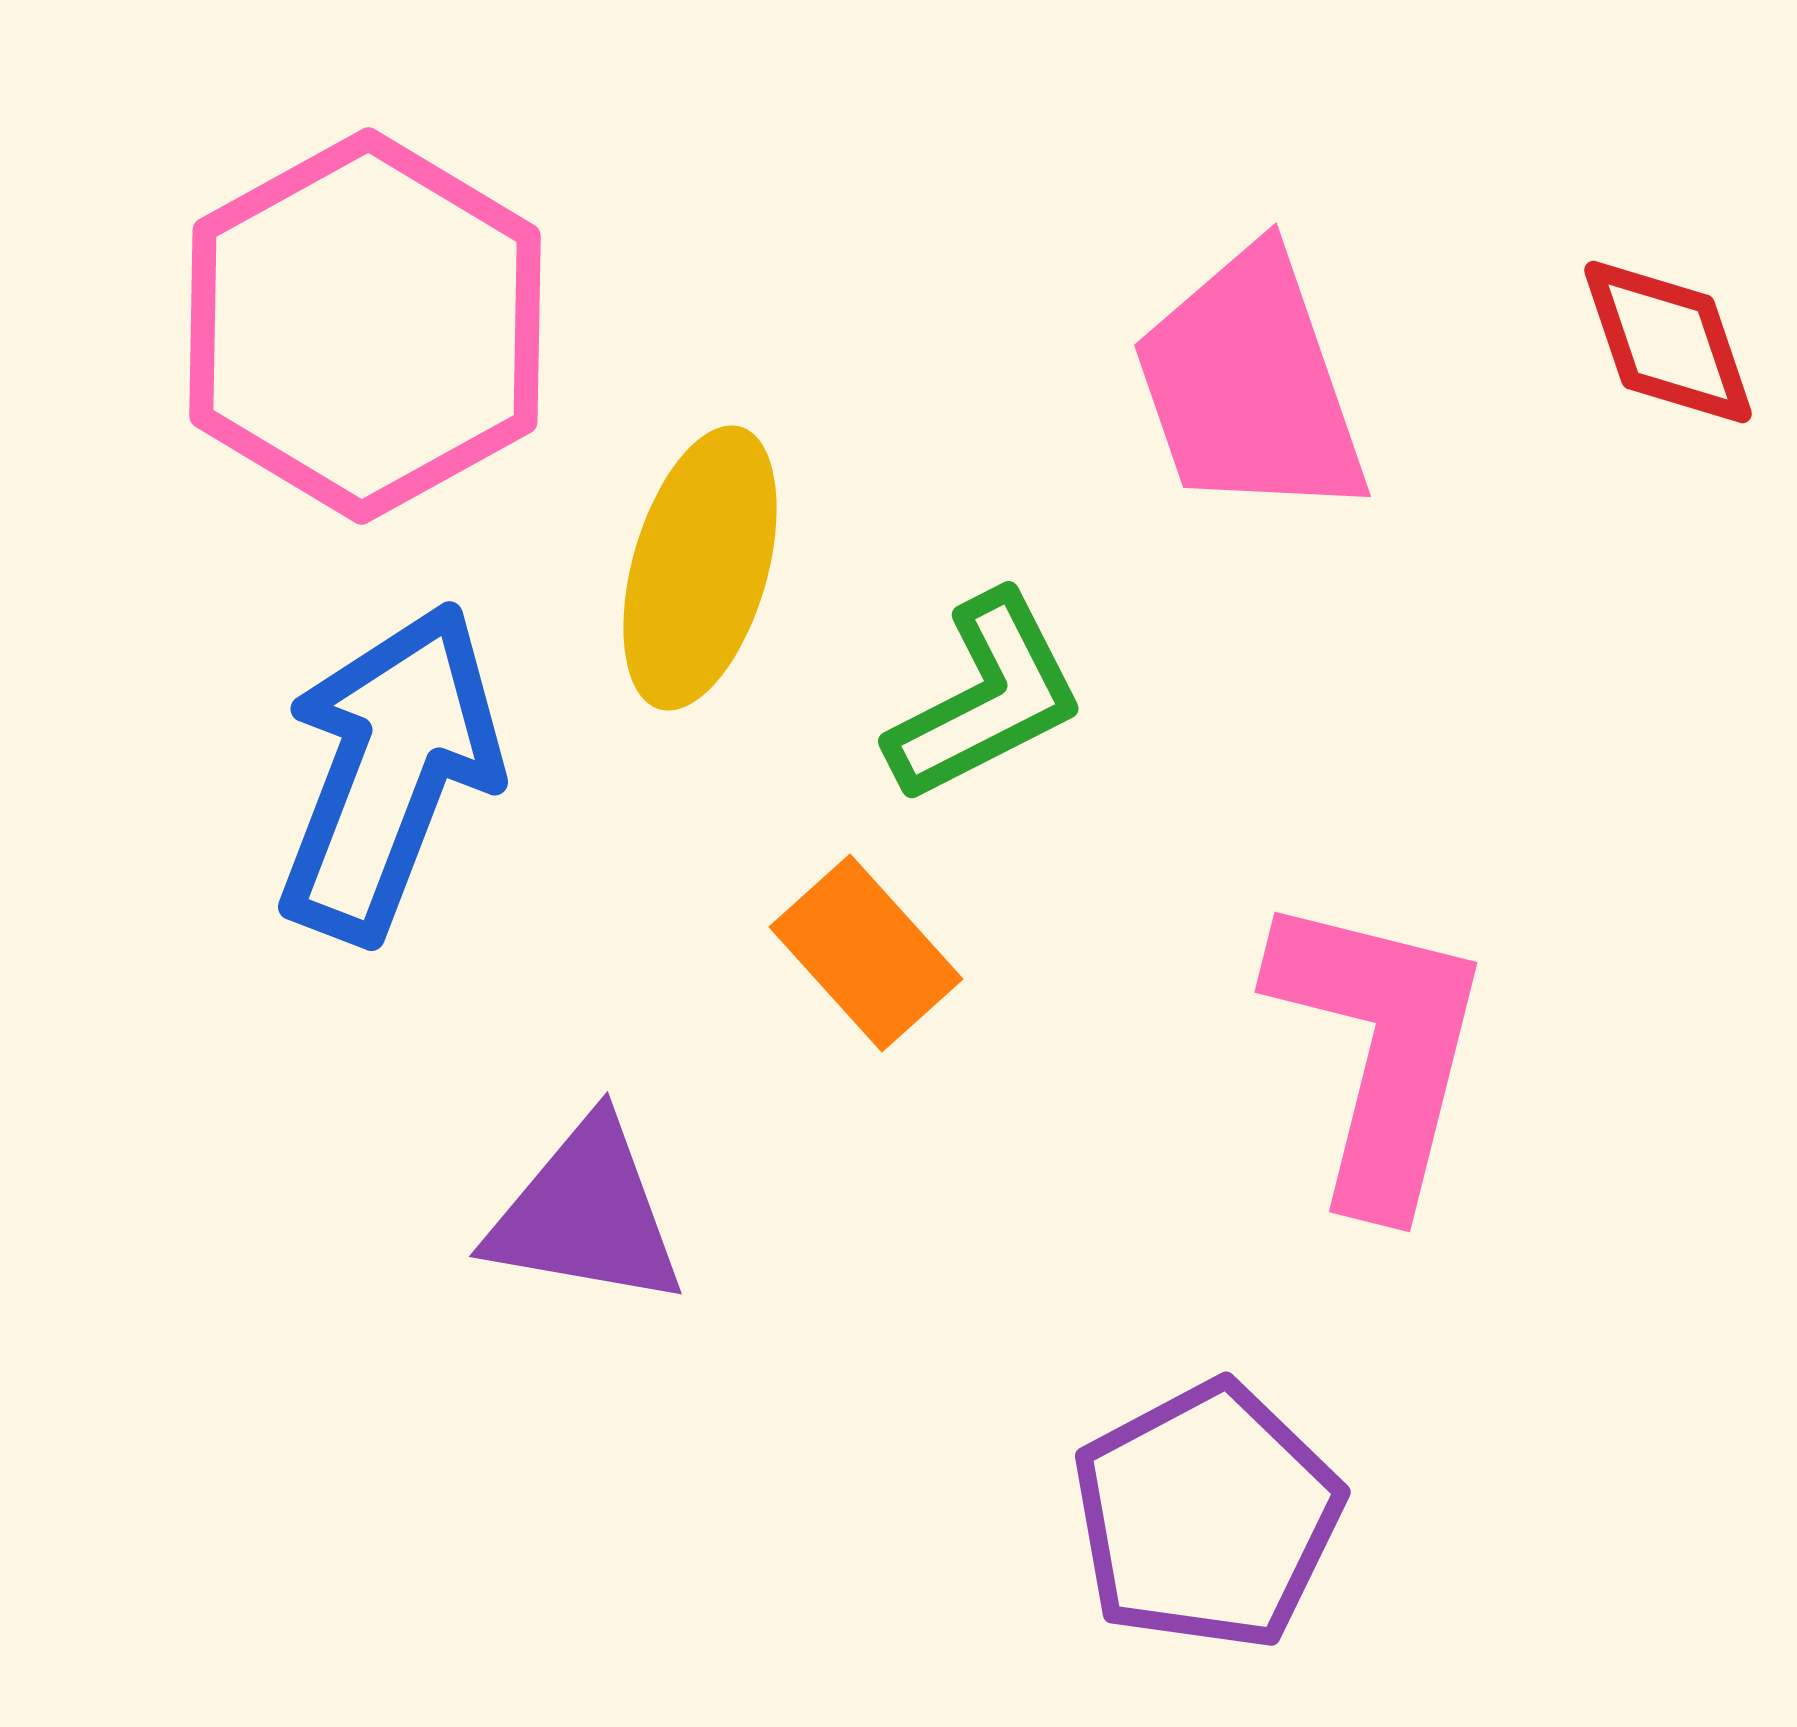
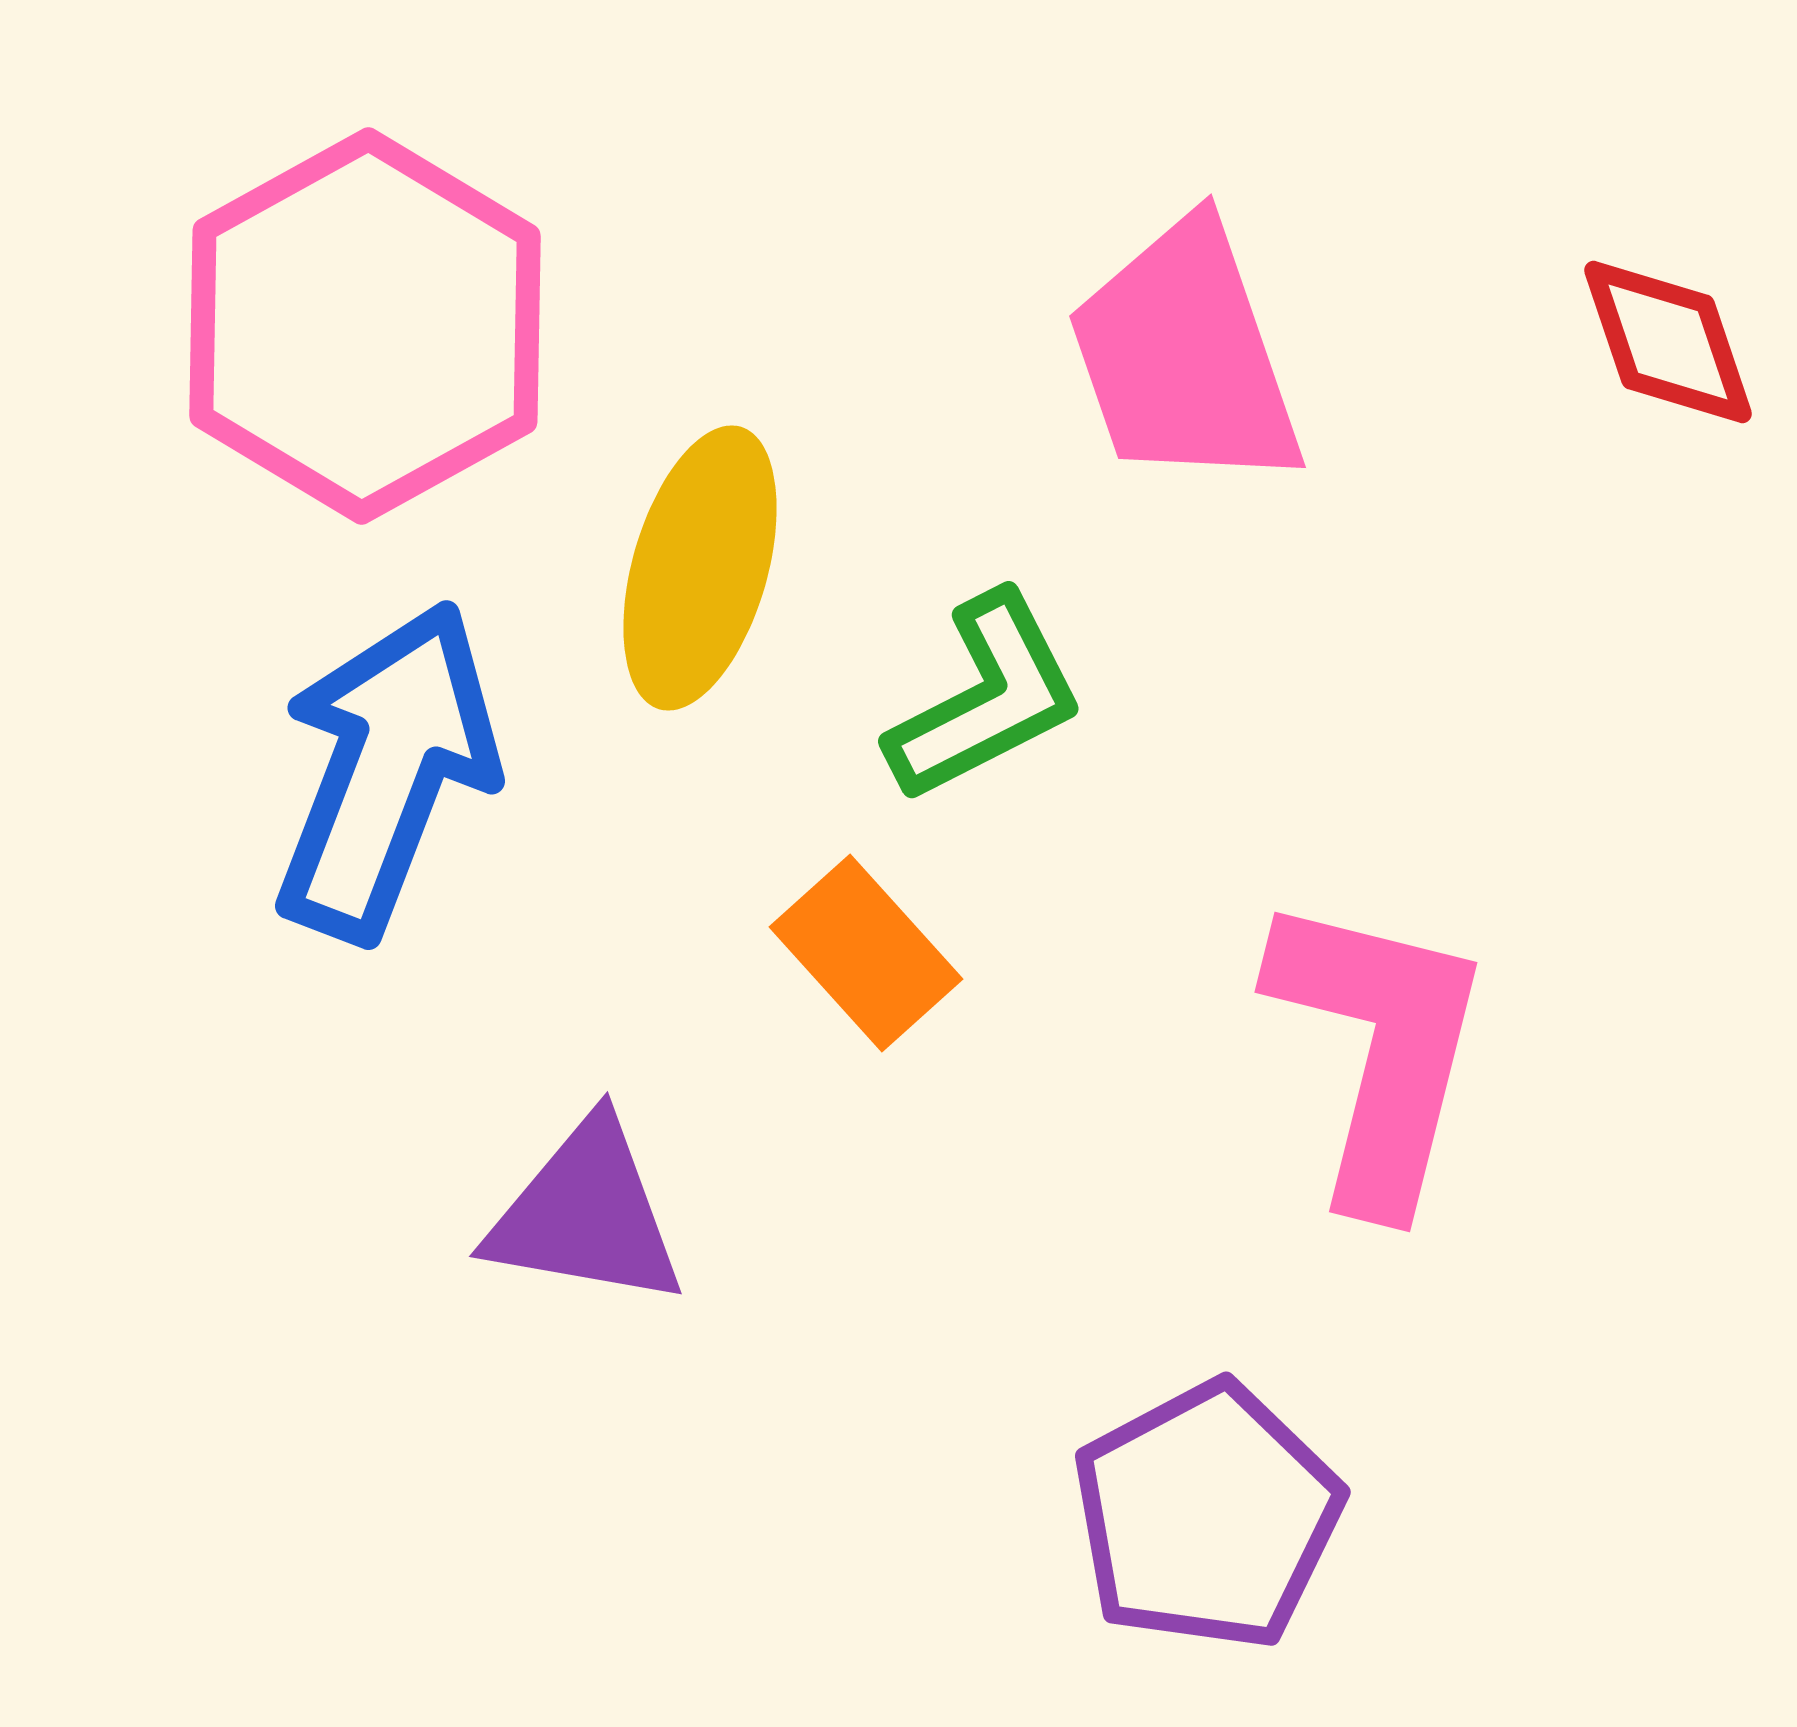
pink trapezoid: moved 65 px left, 29 px up
blue arrow: moved 3 px left, 1 px up
